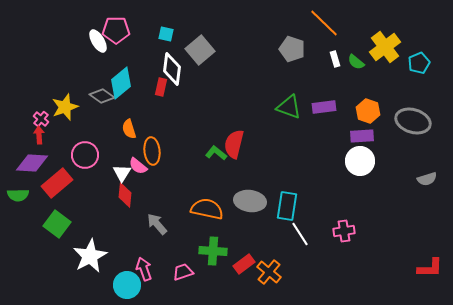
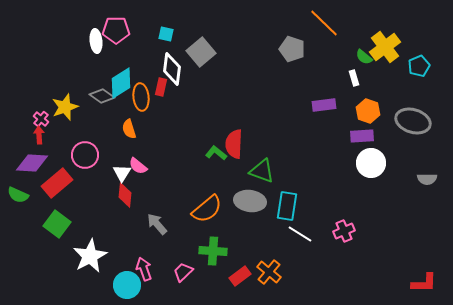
white ellipse at (98, 41): moved 2 px left; rotated 25 degrees clockwise
gray square at (200, 50): moved 1 px right, 2 px down
white rectangle at (335, 59): moved 19 px right, 19 px down
green semicircle at (356, 62): moved 8 px right, 5 px up
cyan pentagon at (419, 63): moved 3 px down
cyan diamond at (121, 83): rotated 8 degrees clockwise
green triangle at (289, 107): moved 27 px left, 64 px down
purple rectangle at (324, 107): moved 2 px up
red semicircle at (234, 144): rotated 12 degrees counterclockwise
orange ellipse at (152, 151): moved 11 px left, 54 px up
white circle at (360, 161): moved 11 px right, 2 px down
gray semicircle at (427, 179): rotated 18 degrees clockwise
green semicircle at (18, 195): rotated 25 degrees clockwise
orange semicircle at (207, 209): rotated 128 degrees clockwise
pink cross at (344, 231): rotated 15 degrees counterclockwise
white line at (300, 234): rotated 25 degrees counterclockwise
red rectangle at (244, 264): moved 4 px left, 12 px down
red L-shape at (430, 268): moved 6 px left, 15 px down
pink trapezoid at (183, 272): rotated 25 degrees counterclockwise
